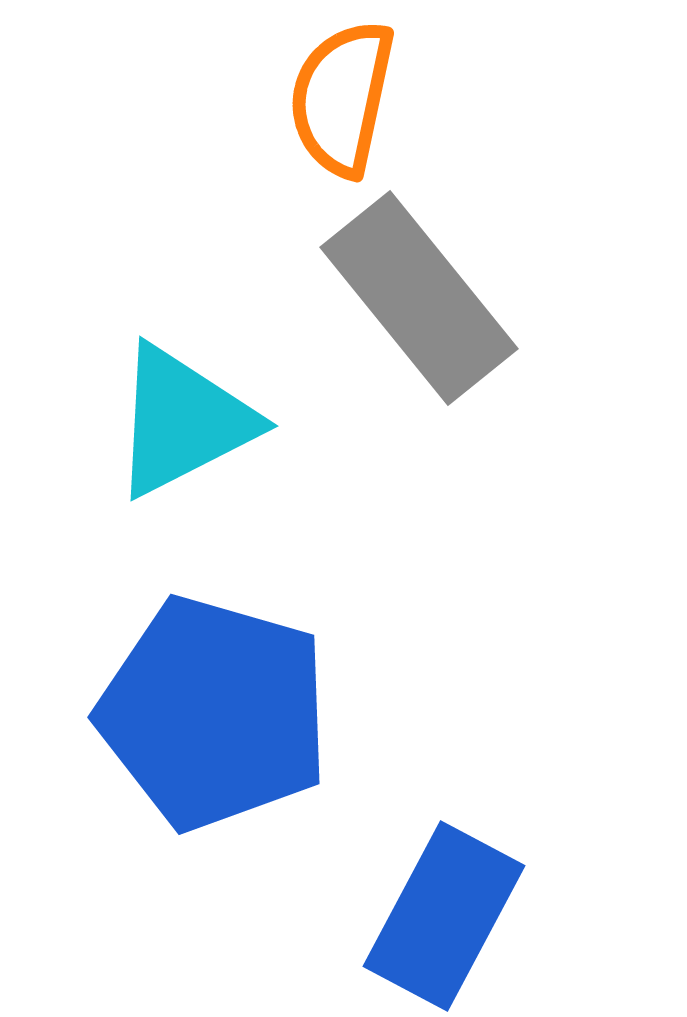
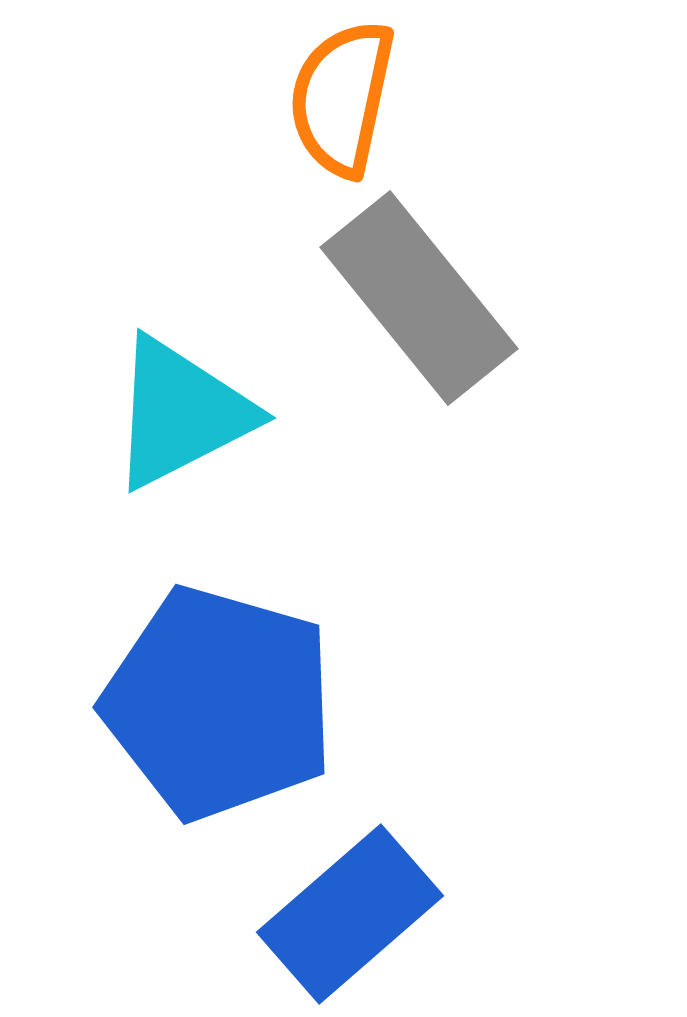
cyan triangle: moved 2 px left, 8 px up
blue pentagon: moved 5 px right, 10 px up
blue rectangle: moved 94 px left, 2 px up; rotated 21 degrees clockwise
